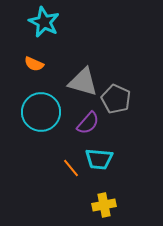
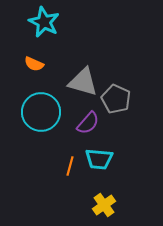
orange line: moved 1 px left, 2 px up; rotated 54 degrees clockwise
yellow cross: rotated 25 degrees counterclockwise
